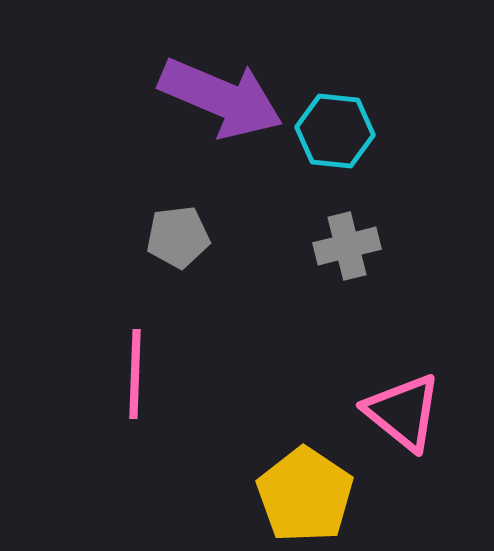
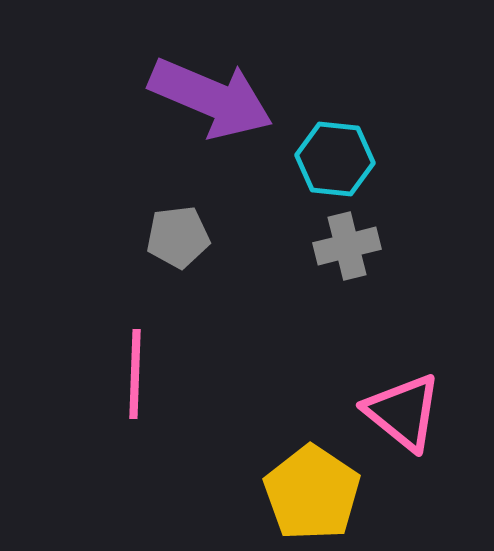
purple arrow: moved 10 px left
cyan hexagon: moved 28 px down
yellow pentagon: moved 7 px right, 2 px up
